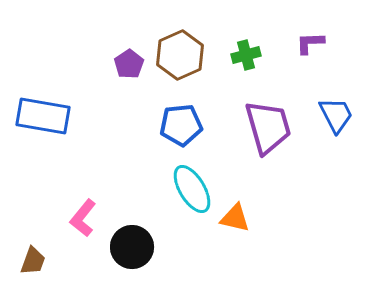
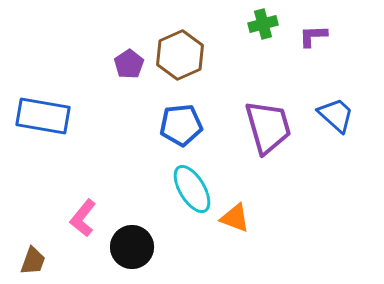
purple L-shape: moved 3 px right, 7 px up
green cross: moved 17 px right, 31 px up
blue trapezoid: rotated 21 degrees counterclockwise
orange triangle: rotated 8 degrees clockwise
